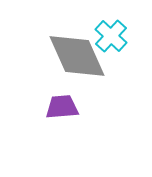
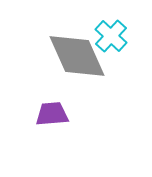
purple trapezoid: moved 10 px left, 7 px down
